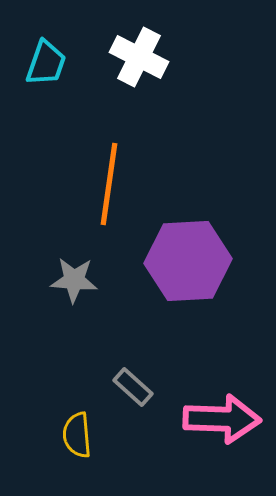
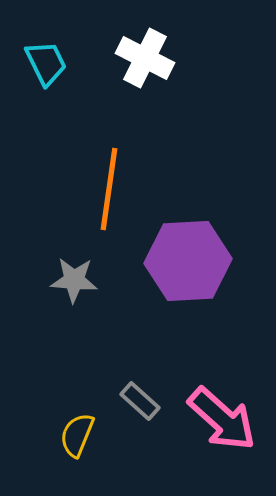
white cross: moved 6 px right, 1 px down
cyan trapezoid: rotated 45 degrees counterclockwise
orange line: moved 5 px down
gray rectangle: moved 7 px right, 14 px down
pink arrow: rotated 40 degrees clockwise
yellow semicircle: rotated 27 degrees clockwise
